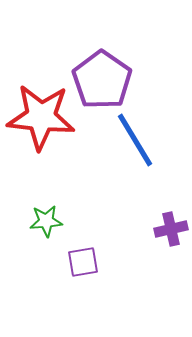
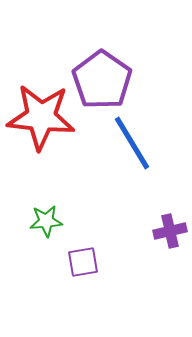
blue line: moved 3 px left, 3 px down
purple cross: moved 1 px left, 2 px down
